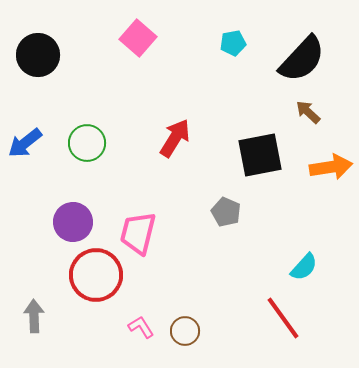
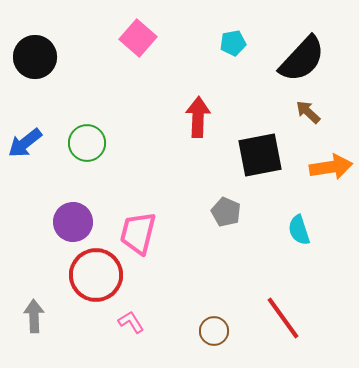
black circle: moved 3 px left, 2 px down
red arrow: moved 23 px right, 21 px up; rotated 30 degrees counterclockwise
cyan semicircle: moved 5 px left, 37 px up; rotated 120 degrees clockwise
pink L-shape: moved 10 px left, 5 px up
brown circle: moved 29 px right
